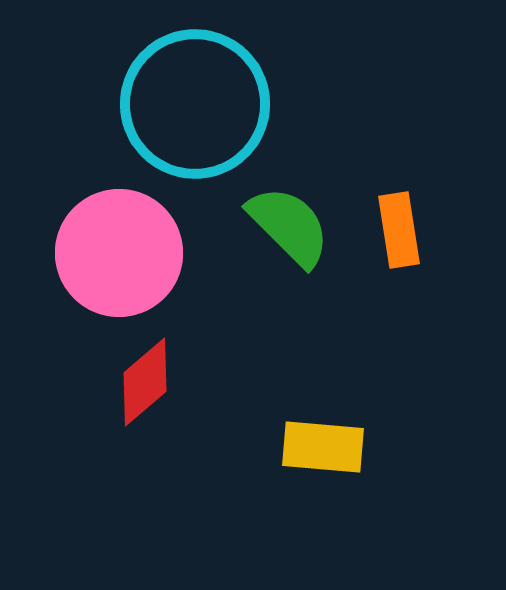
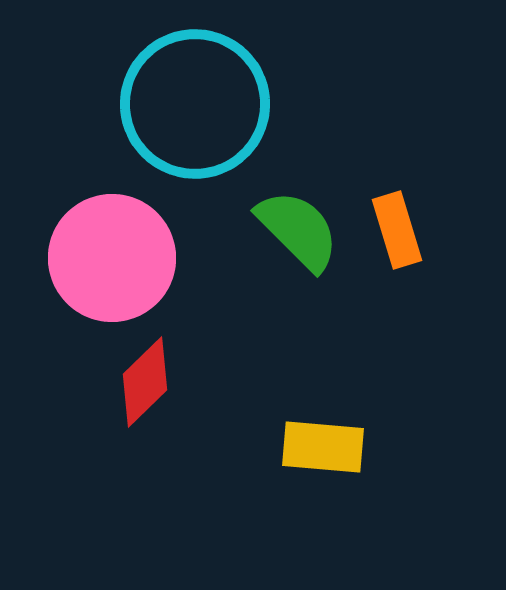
green semicircle: moved 9 px right, 4 px down
orange rectangle: moved 2 px left; rotated 8 degrees counterclockwise
pink circle: moved 7 px left, 5 px down
red diamond: rotated 4 degrees counterclockwise
